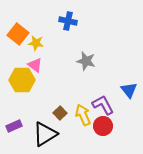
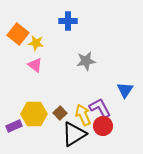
blue cross: rotated 12 degrees counterclockwise
gray star: rotated 24 degrees counterclockwise
yellow hexagon: moved 12 px right, 34 px down
blue triangle: moved 4 px left; rotated 12 degrees clockwise
purple L-shape: moved 3 px left, 3 px down
black triangle: moved 29 px right
